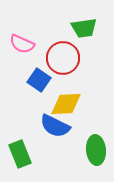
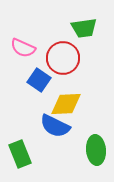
pink semicircle: moved 1 px right, 4 px down
